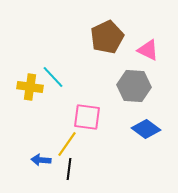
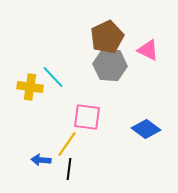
gray hexagon: moved 24 px left, 21 px up
